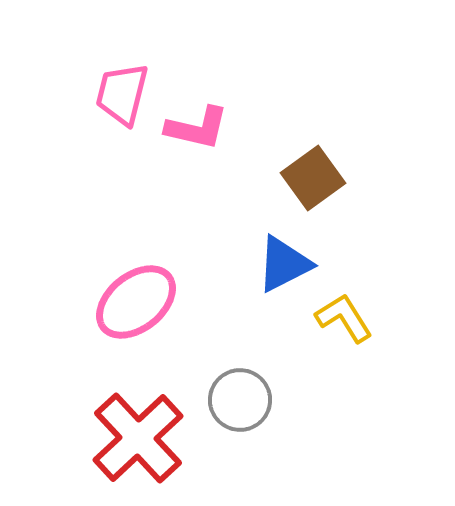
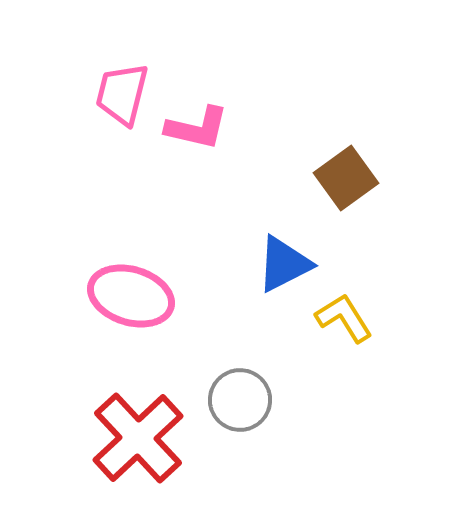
brown square: moved 33 px right
pink ellipse: moved 5 px left, 6 px up; rotated 56 degrees clockwise
